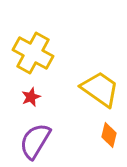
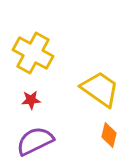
red star: moved 3 px down; rotated 18 degrees clockwise
purple semicircle: rotated 33 degrees clockwise
